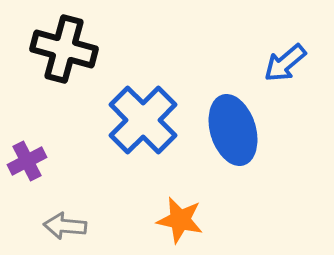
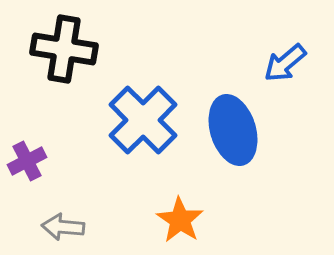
black cross: rotated 6 degrees counterclockwise
orange star: rotated 21 degrees clockwise
gray arrow: moved 2 px left, 1 px down
